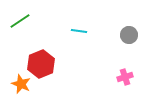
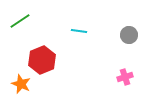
red hexagon: moved 1 px right, 4 px up
